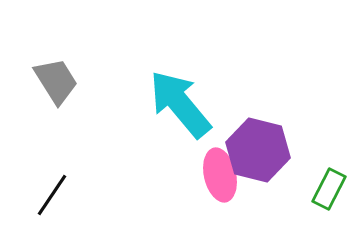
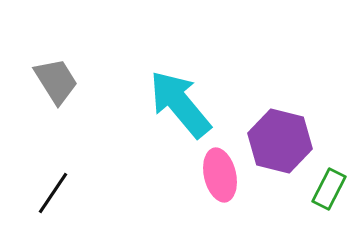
purple hexagon: moved 22 px right, 9 px up
black line: moved 1 px right, 2 px up
